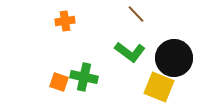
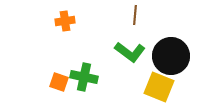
brown line: moved 1 px left, 1 px down; rotated 48 degrees clockwise
black circle: moved 3 px left, 2 px up
